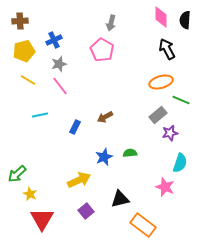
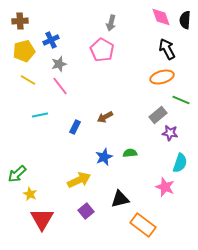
pink diamond: rotated 20 degrees counterclockwise
blue cross: moved 3 px left
orange ellipse: moved 1 px right, 5 px up
purple star: rotated 21 degrees clockwise
